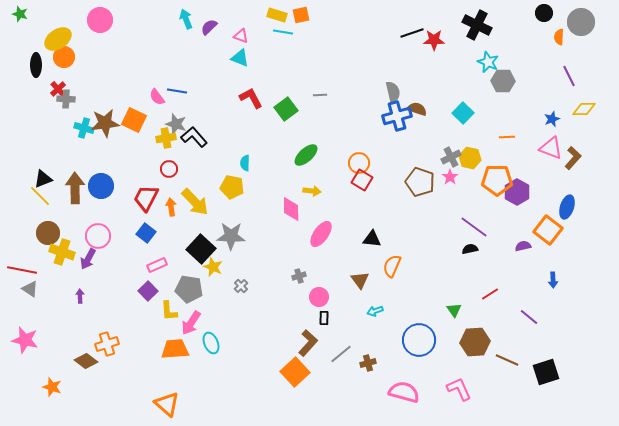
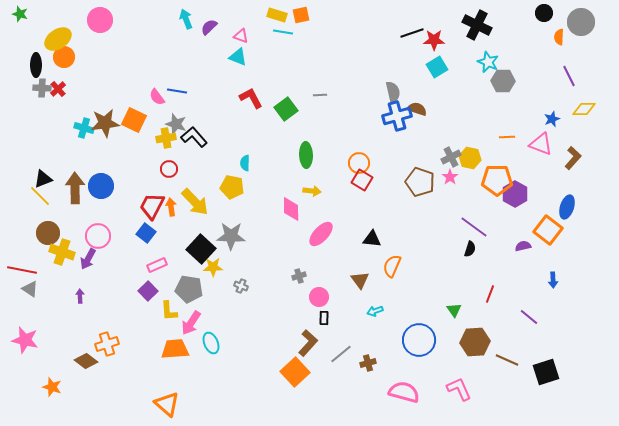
cyan triangle at (240, 58): moved 2 px left, 1 px up
gray cross at (66, 99): moved 24 px left, 11 px up
cyan square at (463, 113): moved 26 px left, 46 px up; rotated 15 degrees clockwise
pink triangle at (551, 148): moved 10 px left, 4 px up
green ellipse at (306, 155): rotated 50 degrees counterclockwise
purple hexagon at (517, 192): moved 2 px left, 2 px down
red trapezoid at (146, 198): moved 6 px right, 8 px down
pink ellipse at (321, 234): rotated 8 degrees clockwise
black semicircle at (470, 249): rotated 119 degrees clockwise
yellow star at (213, 267): rotated 24 degrees counterclockwise
gray cross at (241, 286): rotated 24 degrees counterclockwise
red line at (490, 294): rotated 36 degrees counterclockwise
